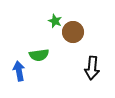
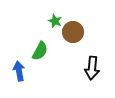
green semicircle: moved 1 px right, 4 px up; rotated 54 degrees counterclockwise
